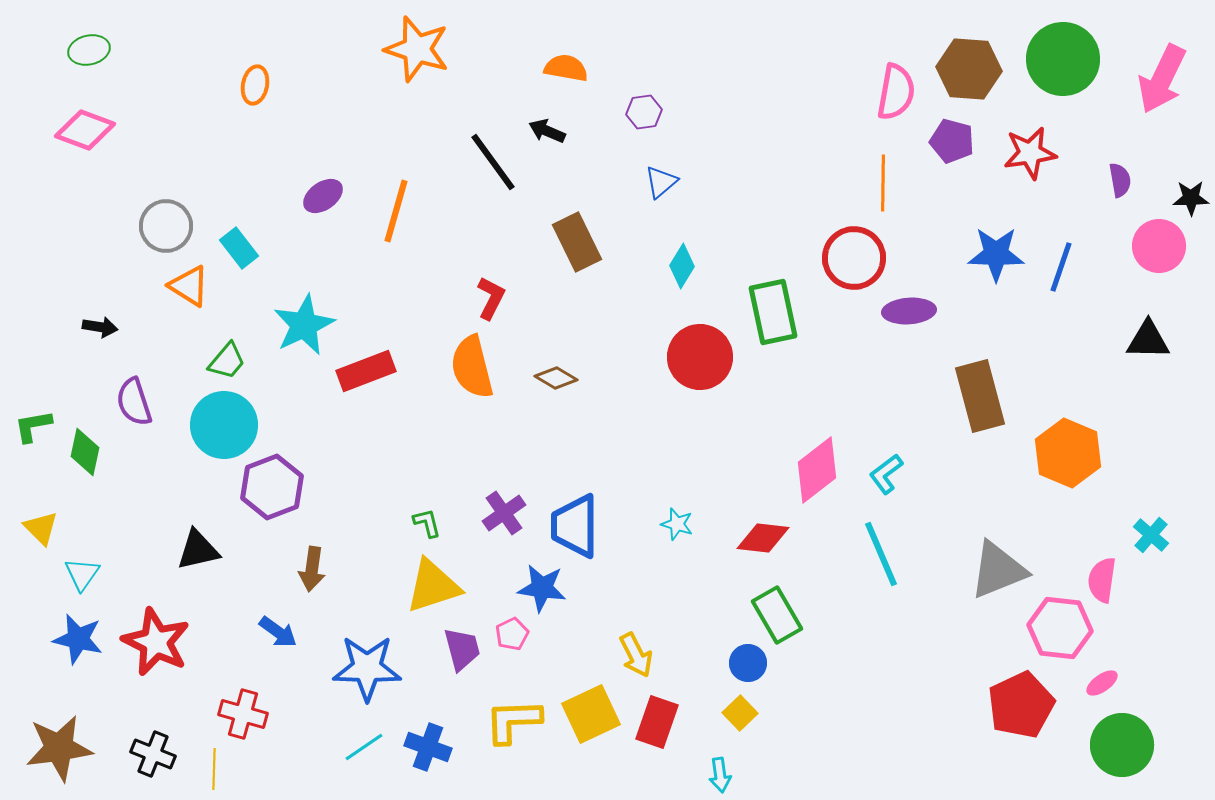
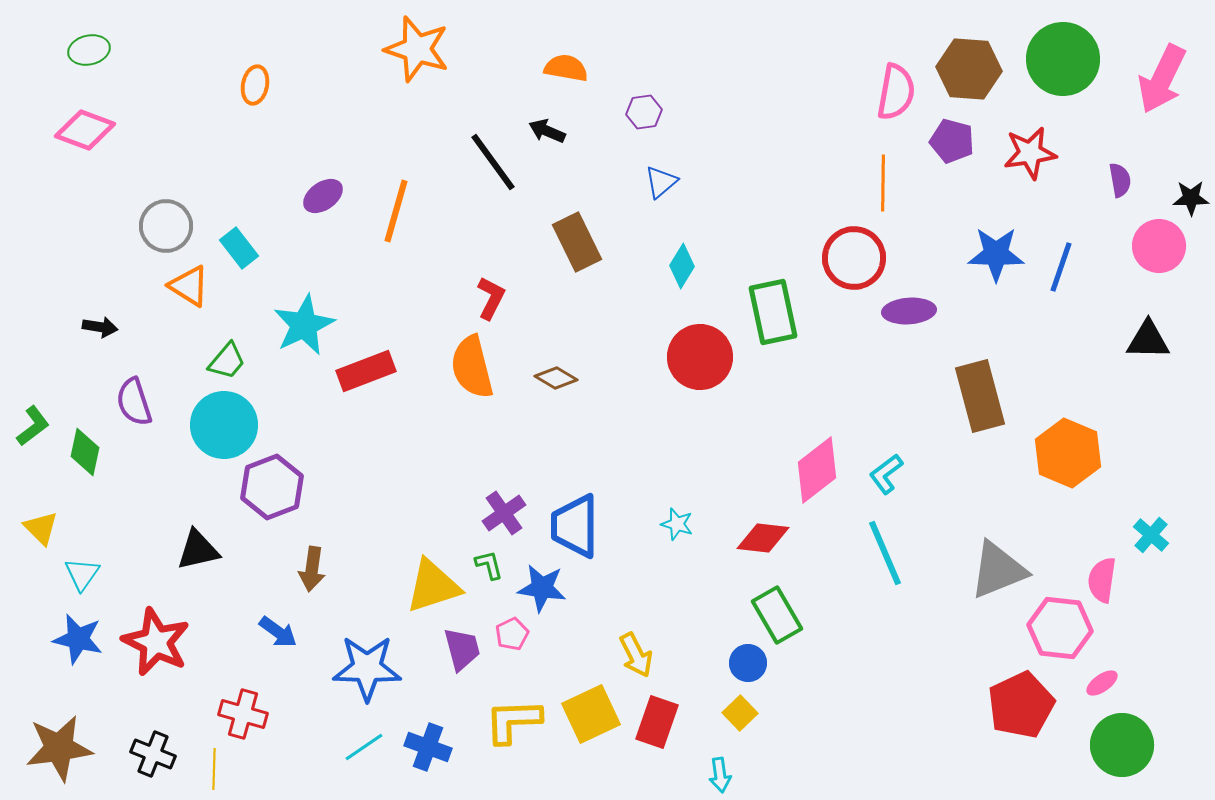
green L-shape at (33, 426): rotated 153 degrees clockwise
green L-shape at (427, 523): moved 62 px right, 42 px down
cyan line at (881, 554): moved 4 px right, 1 px up
